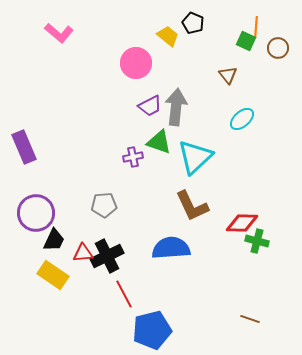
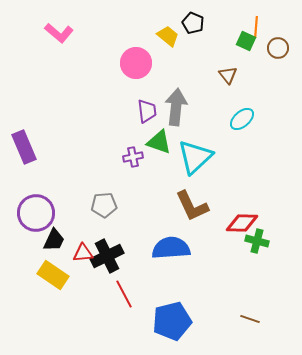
purple trapezoid: moved 3 px left, 5 px down; rotated 70 degrees counterclockwise
blue pentagon: moved 20 px right, 9 px up
